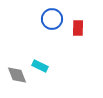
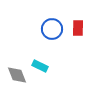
blue circle: moved 10 px down
